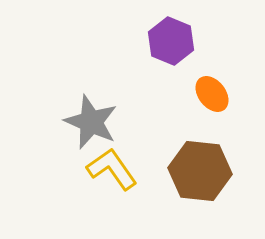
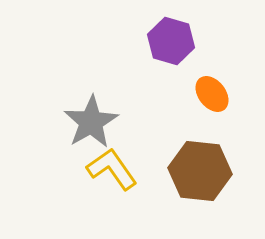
purple hexagon: rotated 6 degrees counterclockwise
gray star: rotated 18 degrees clockwise
